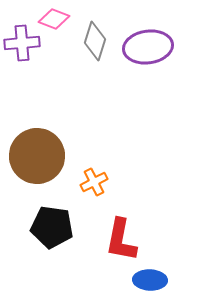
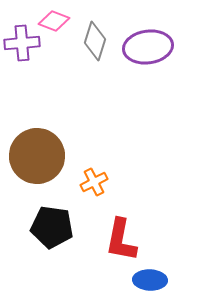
pink diamond: moved 2 px down
